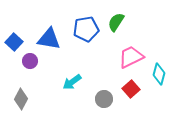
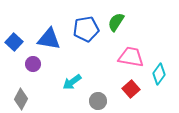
pink trapezoid: rotated 36 degrees clockwise
purple circle: moved 3 px right, 3 px down
cyan diamond: rotated 20 degrees clockwise
gray circle: moved 6 px left, 2 px down
